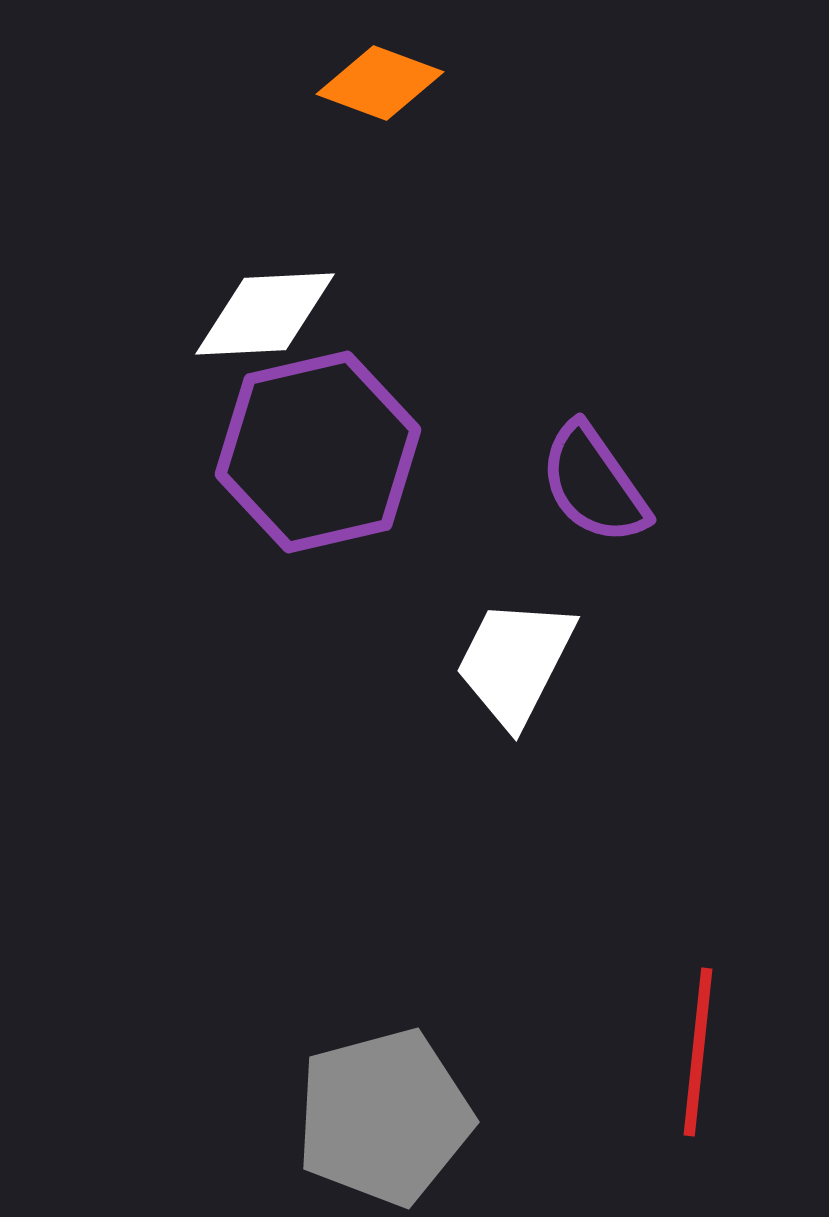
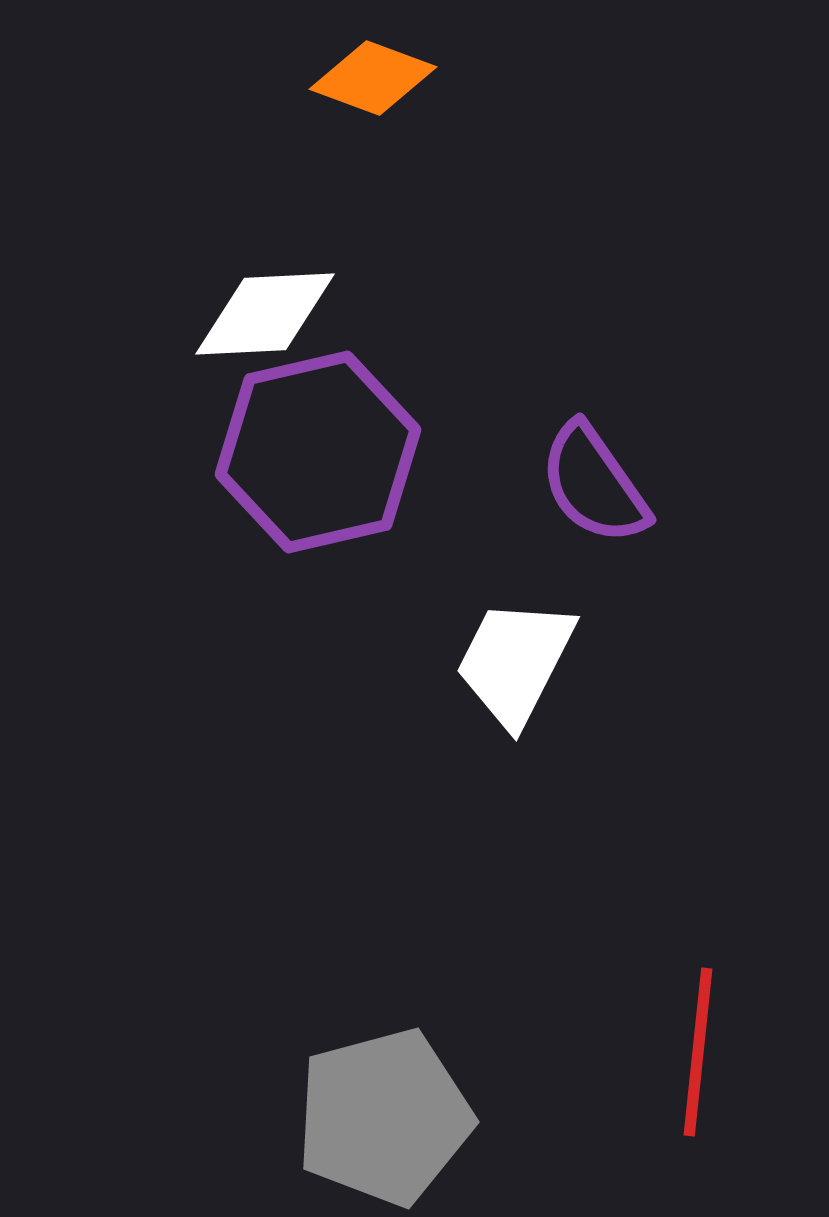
orange diamond: moved 7 px left, 5 px up
